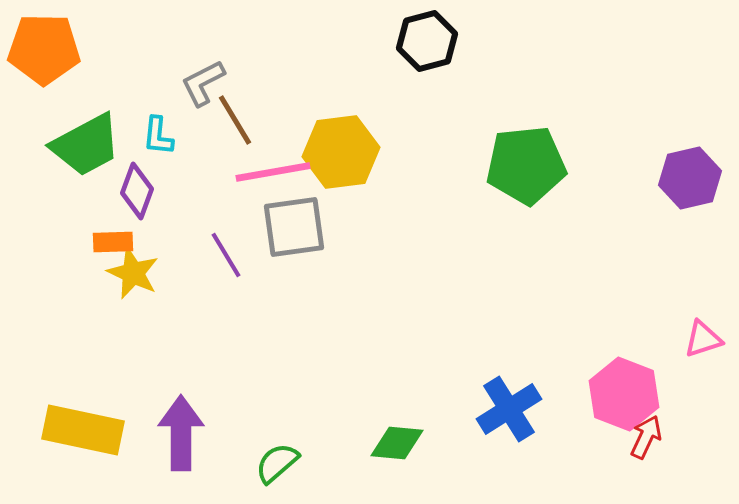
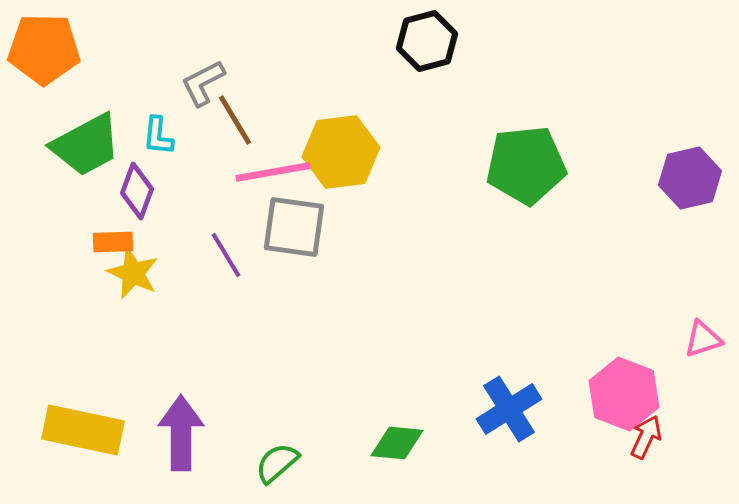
gray square: rotated 16 degrees clockwise
